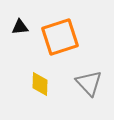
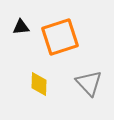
black triangle: moved 1 px right
yellow diamond: moved 1 px left
